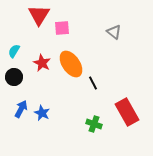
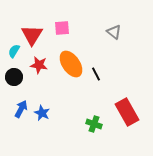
red triangle: moved 7 px left, 20 px down
red star: moved 3 px left, 2 px down; rotated 18 degrees counterclockwise
black line: moved 3 px right, 9 px up
